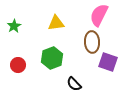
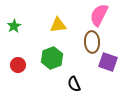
yellow triangle: moved 2 px right, 2 px down
black semicircle: rotated 21 degrees clockwise
